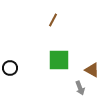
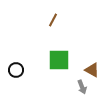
black circle: moved 6 px right, 2 px down
gray arrow: moved 2 px right, 1 px up
